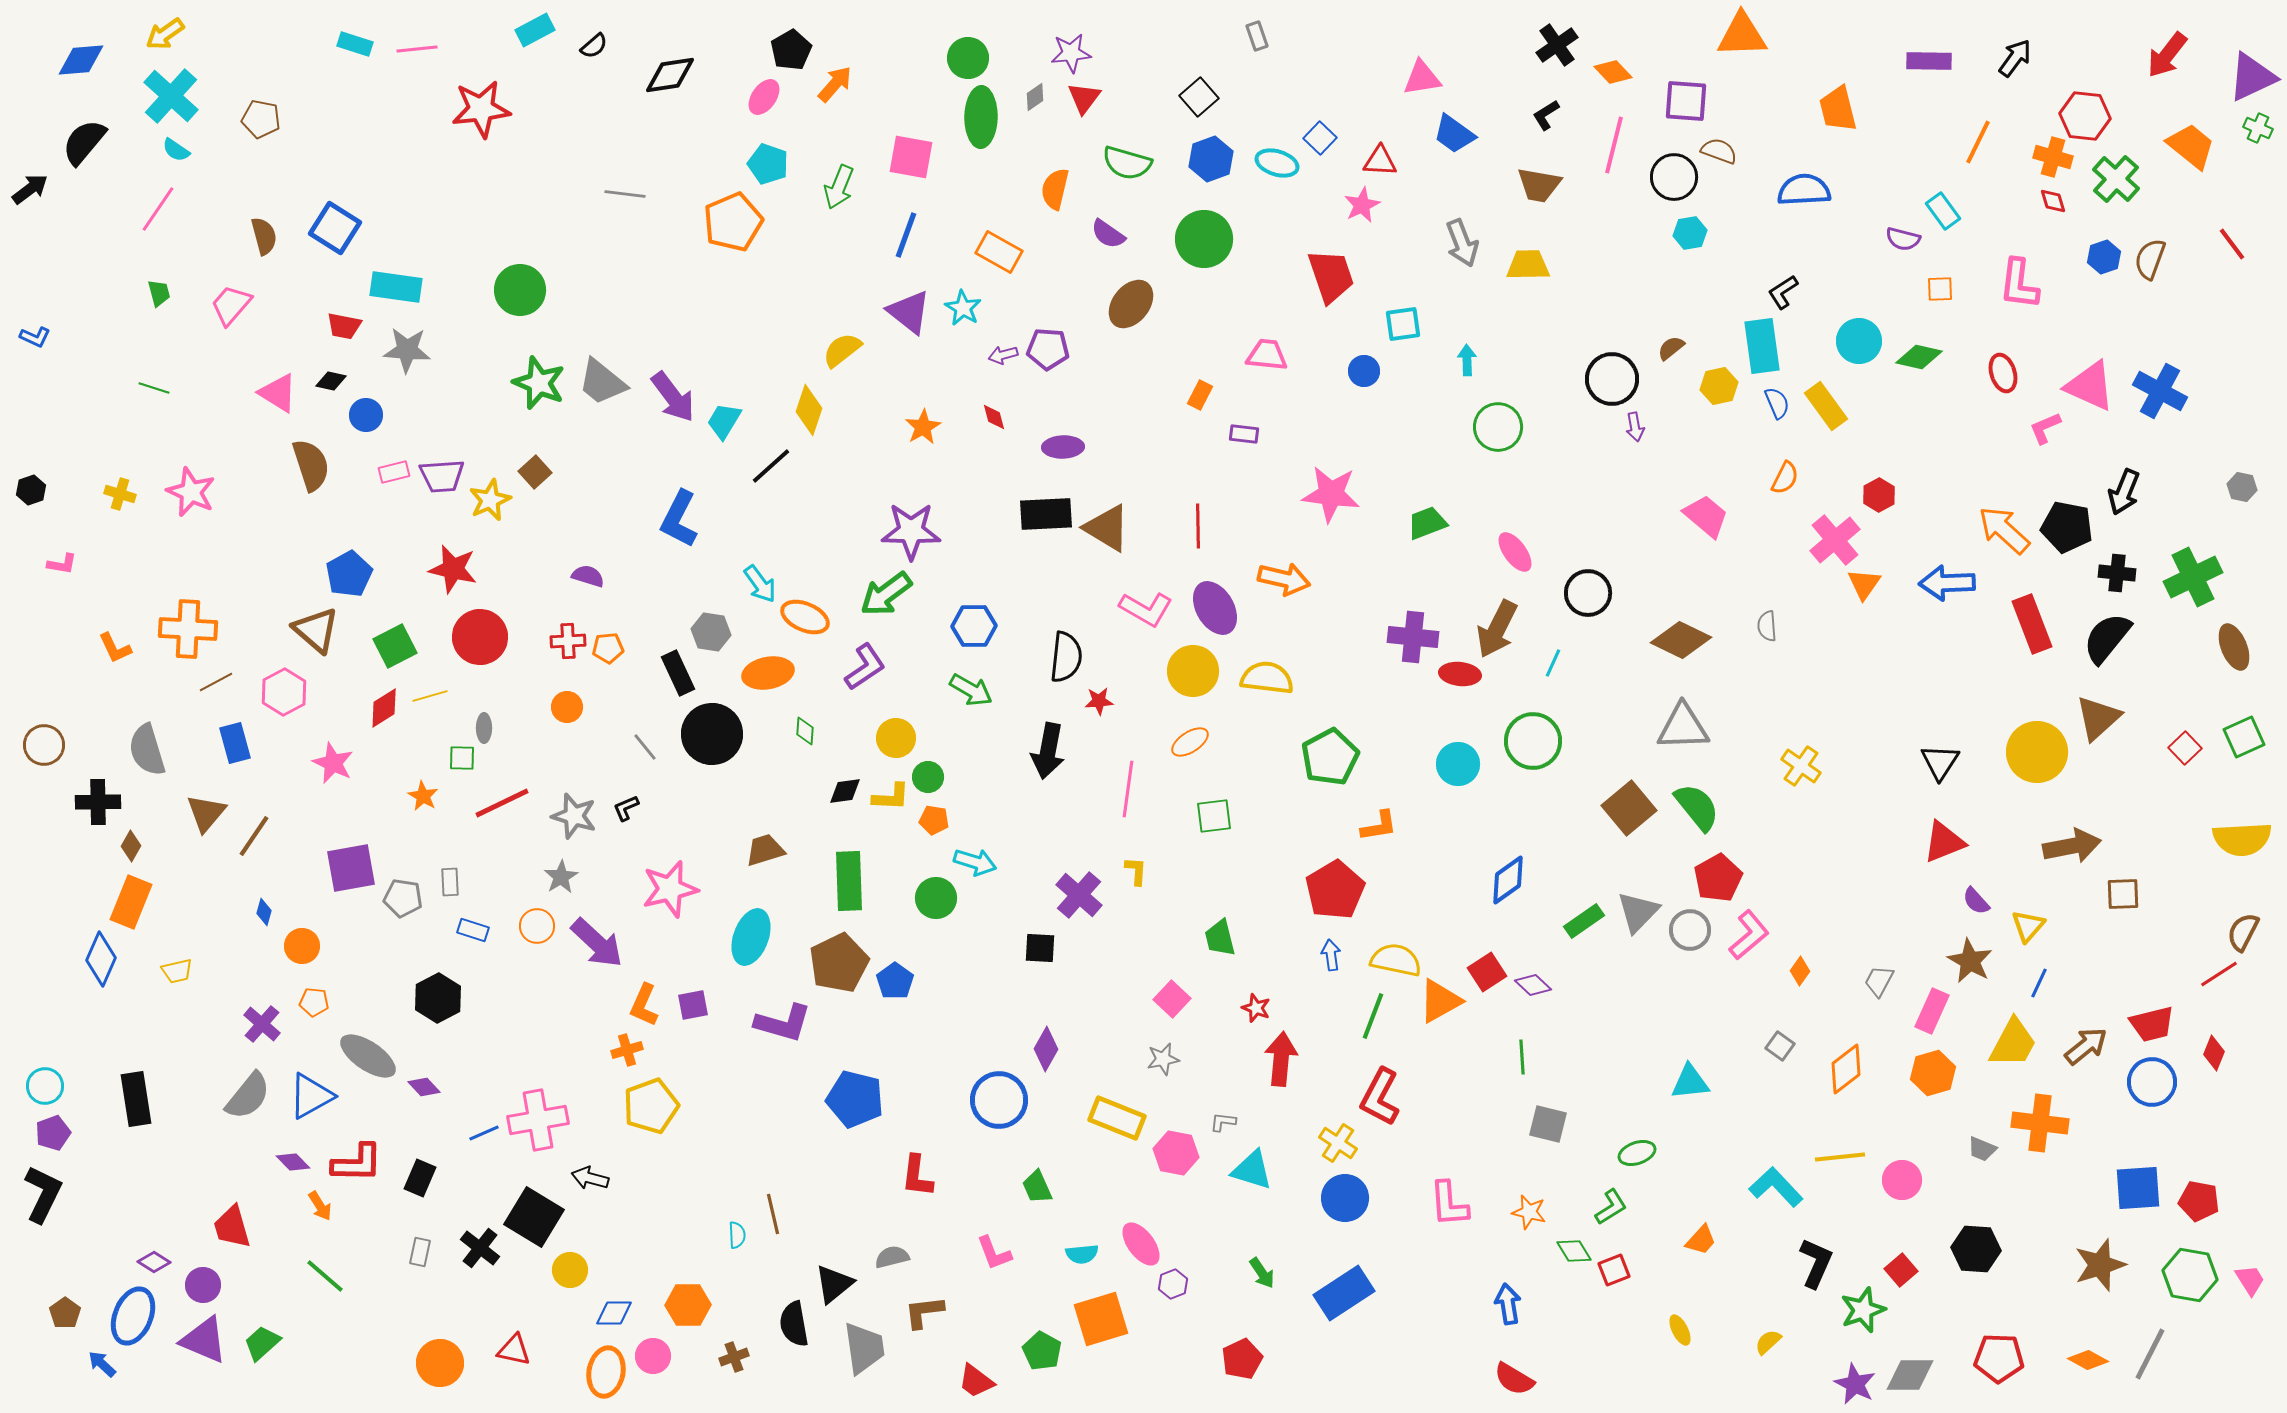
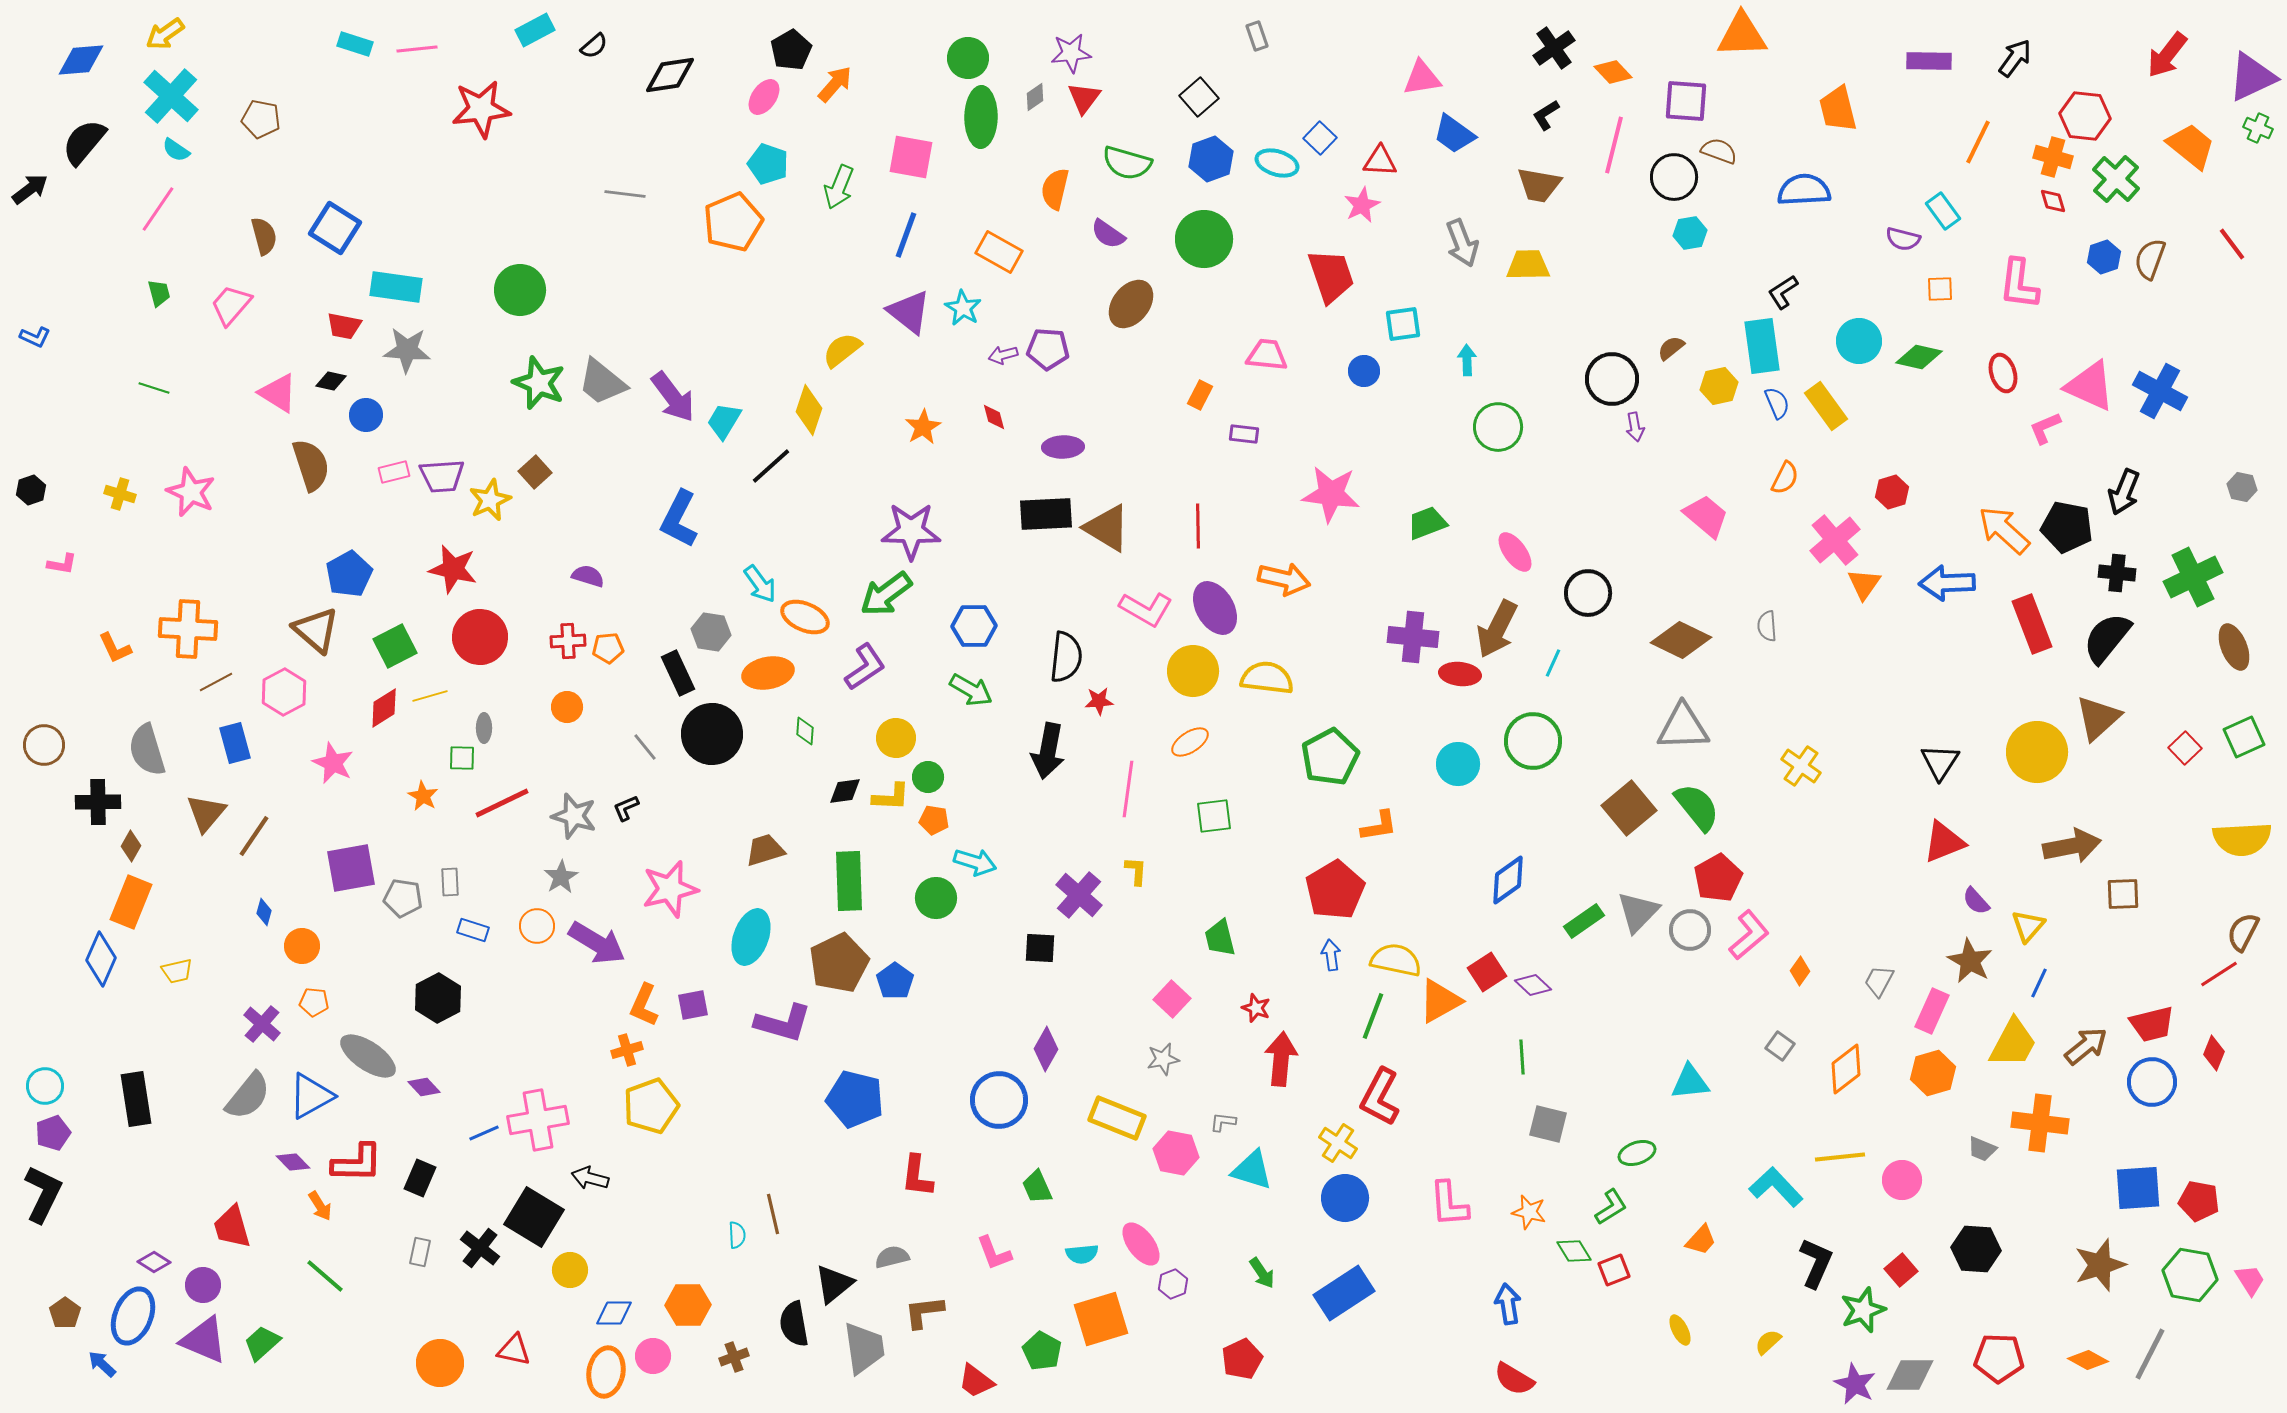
black cross at (1557, 45): moved 3 px left, 3 px down
red hexagon at (1879, 495): moved 13 px right, 3 px up; rotated 12 degrees clockwise
purple arrow at (597, 943): rotated 12 degrees counterclockwise
